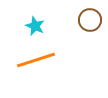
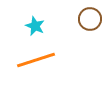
brown circle: moved 1 px up
